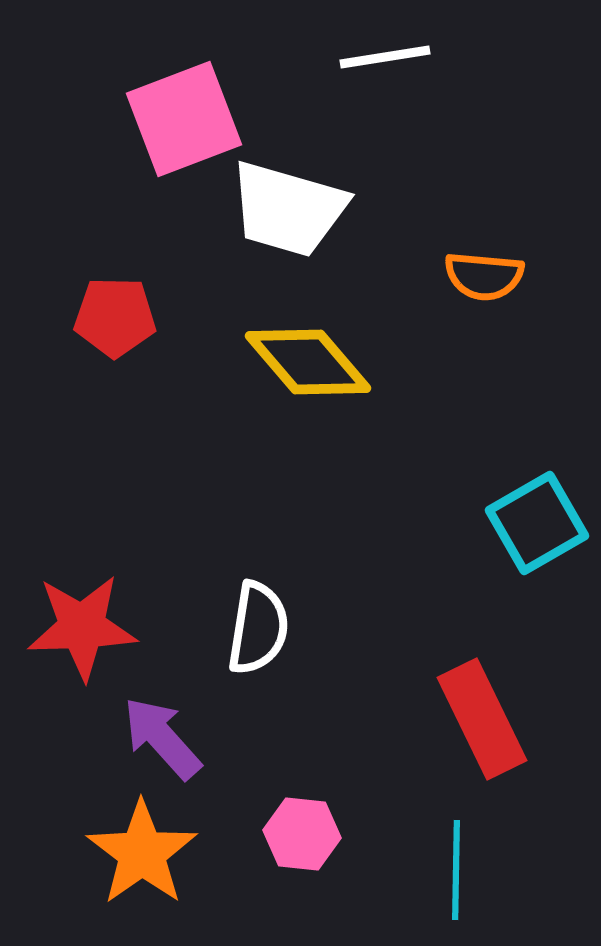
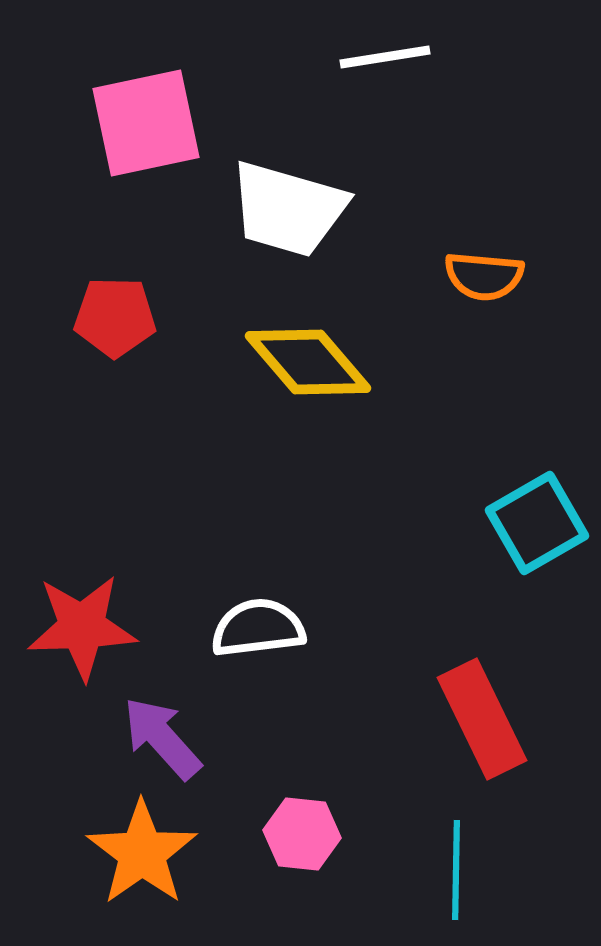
pink square: moved 38 px left, 4 px down; rotated 9 degrees clockwise
white semicircle: rotated 106 degrees counterclockwise
